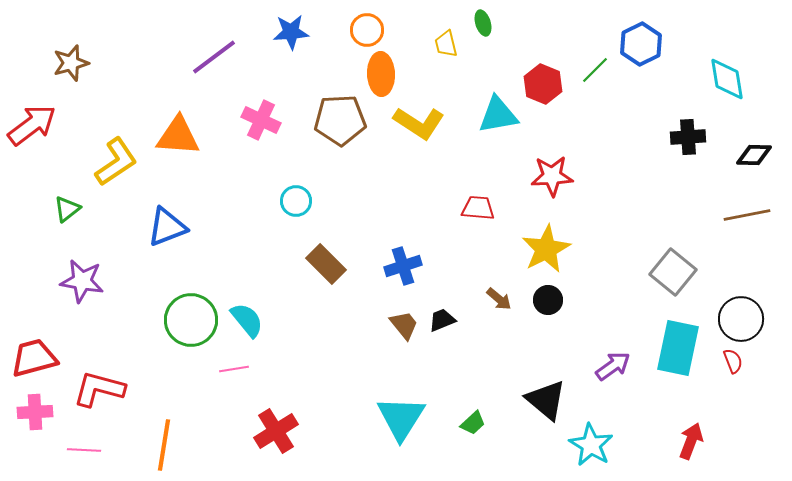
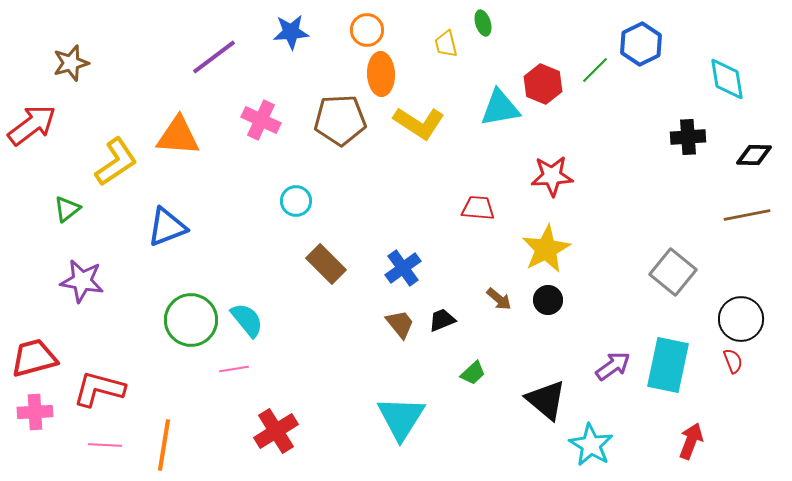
cyan triangle at (498, 115): moved 2 px right, 7 px up
blue cross at (403, 266): moved 2 px down; rotated 18 degrees counterclockwise
brown trapezoid at (404, 325): moved 4 px left, 1 px up
cyan rectangle at (678, 348): moved 10 px left, 17 px down
green trapezoid at (473, 423): moved 50 px up
pink line at (84, 450): moved 21 px right, 5 px up
